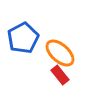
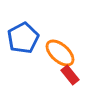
red rectangle: moved 10 px right
